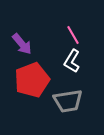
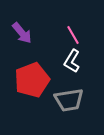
purple arrow: moved 11 px up
gray trapezoid: moved 1 px right, 1 px up
